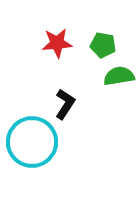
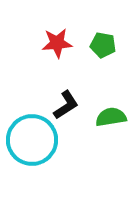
green semicircle: moved 8 px left, 41 px down
black L-shape: moved 1 px right, 1 px down; rotated 24 degrees clockwise
cyan circle: moved 2 px up
